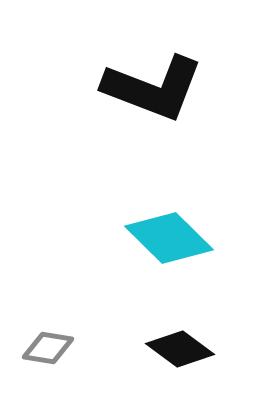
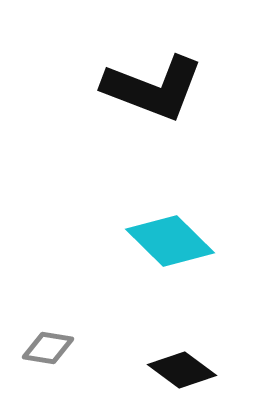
cyan diamond: moved 1 px right, 3 px down
black diamond: moved 2 px right, 21 px down
